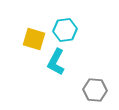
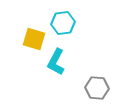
cyan hexagon: moved 2 px left, 7 px up
gray hexagon: moved 2 px right, 2 px up
